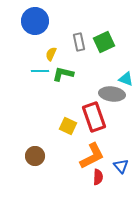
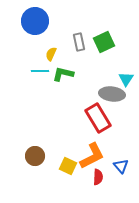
cyan triangle: rotated 42 degrees clockwise
red rectangle: moved 4 px right, 1 px down; rotated 12 degrees counterclockwise
yellow square: moved 40 px down
